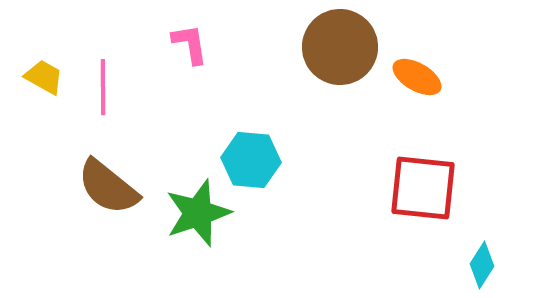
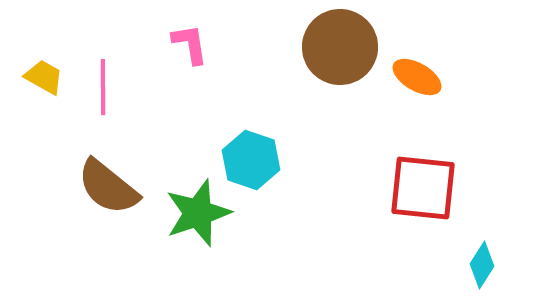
cyan hexagon: rotated 14 degrees clockwise
